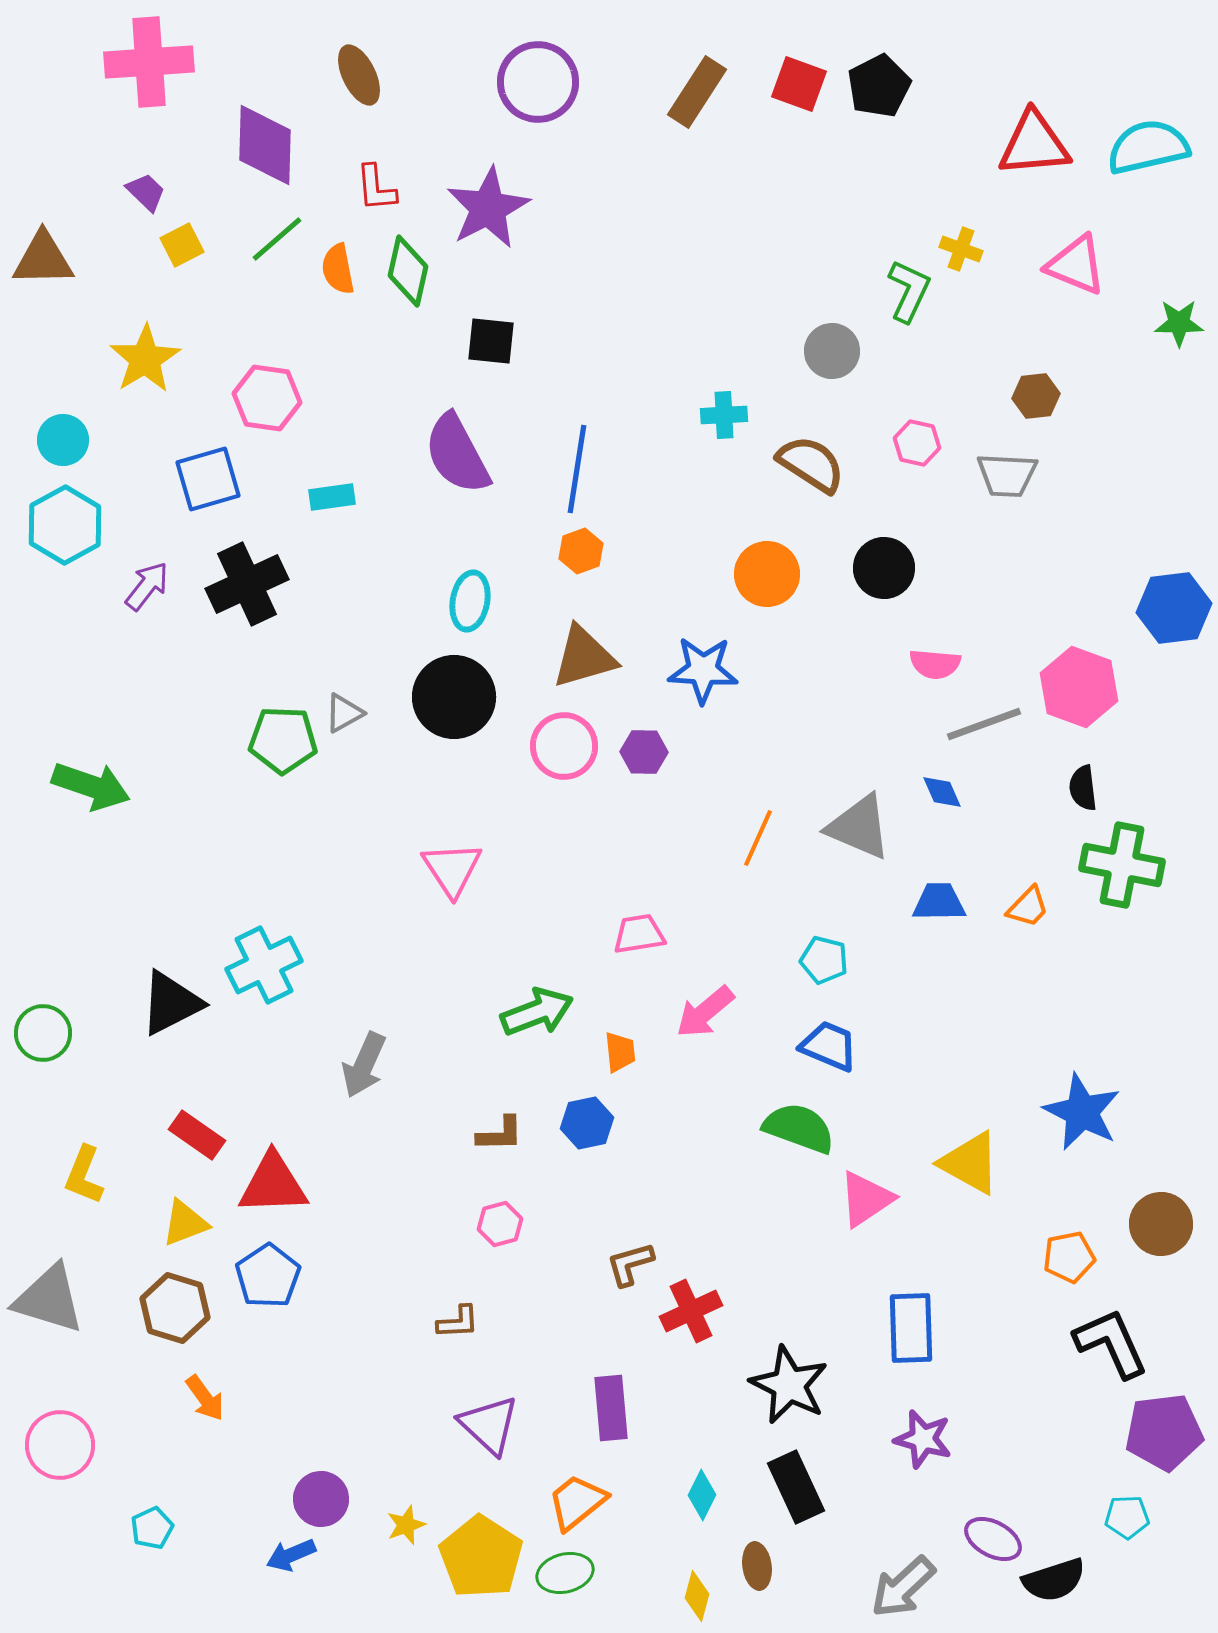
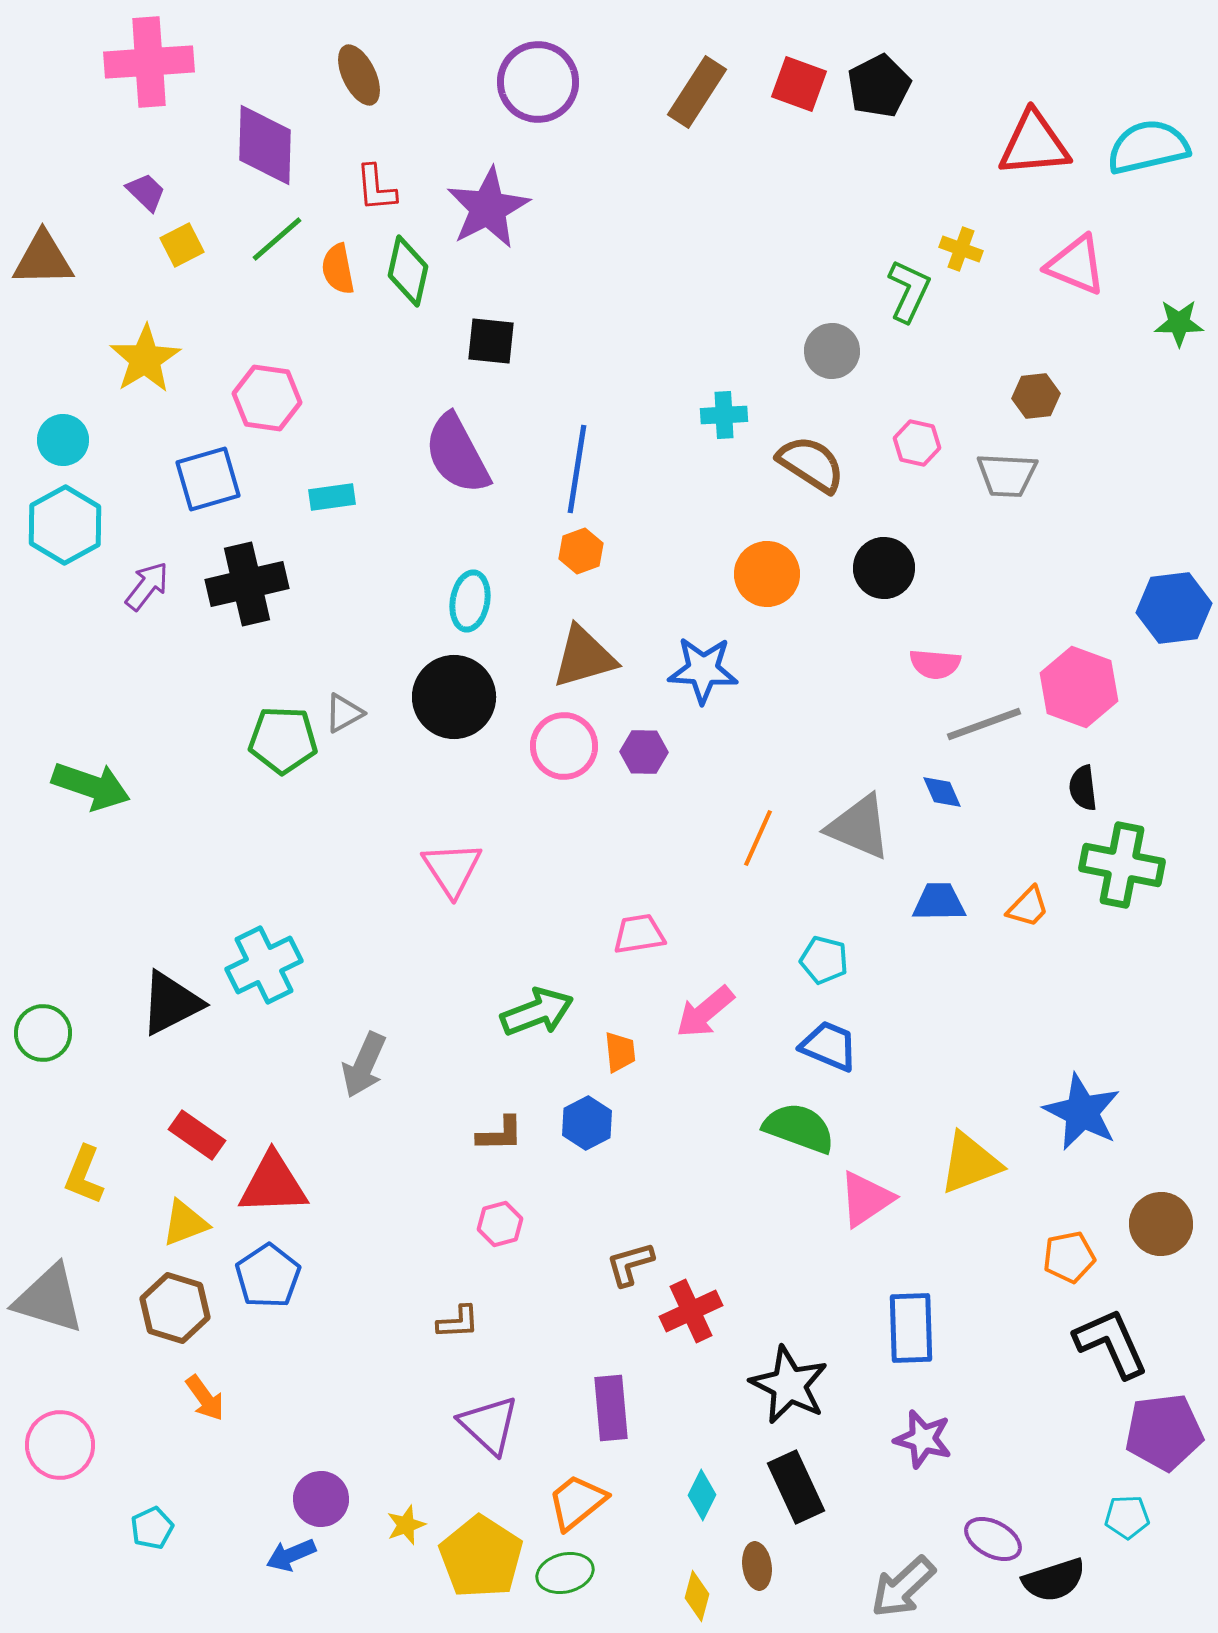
black cross at (247, 584): rotated 12 degrees clockwise
blue hexagon at (587, 1123): rotated 15 degrees counterclockwise
yellow triangle at (970, 1163): rotated 50 degrees counterclockwise
